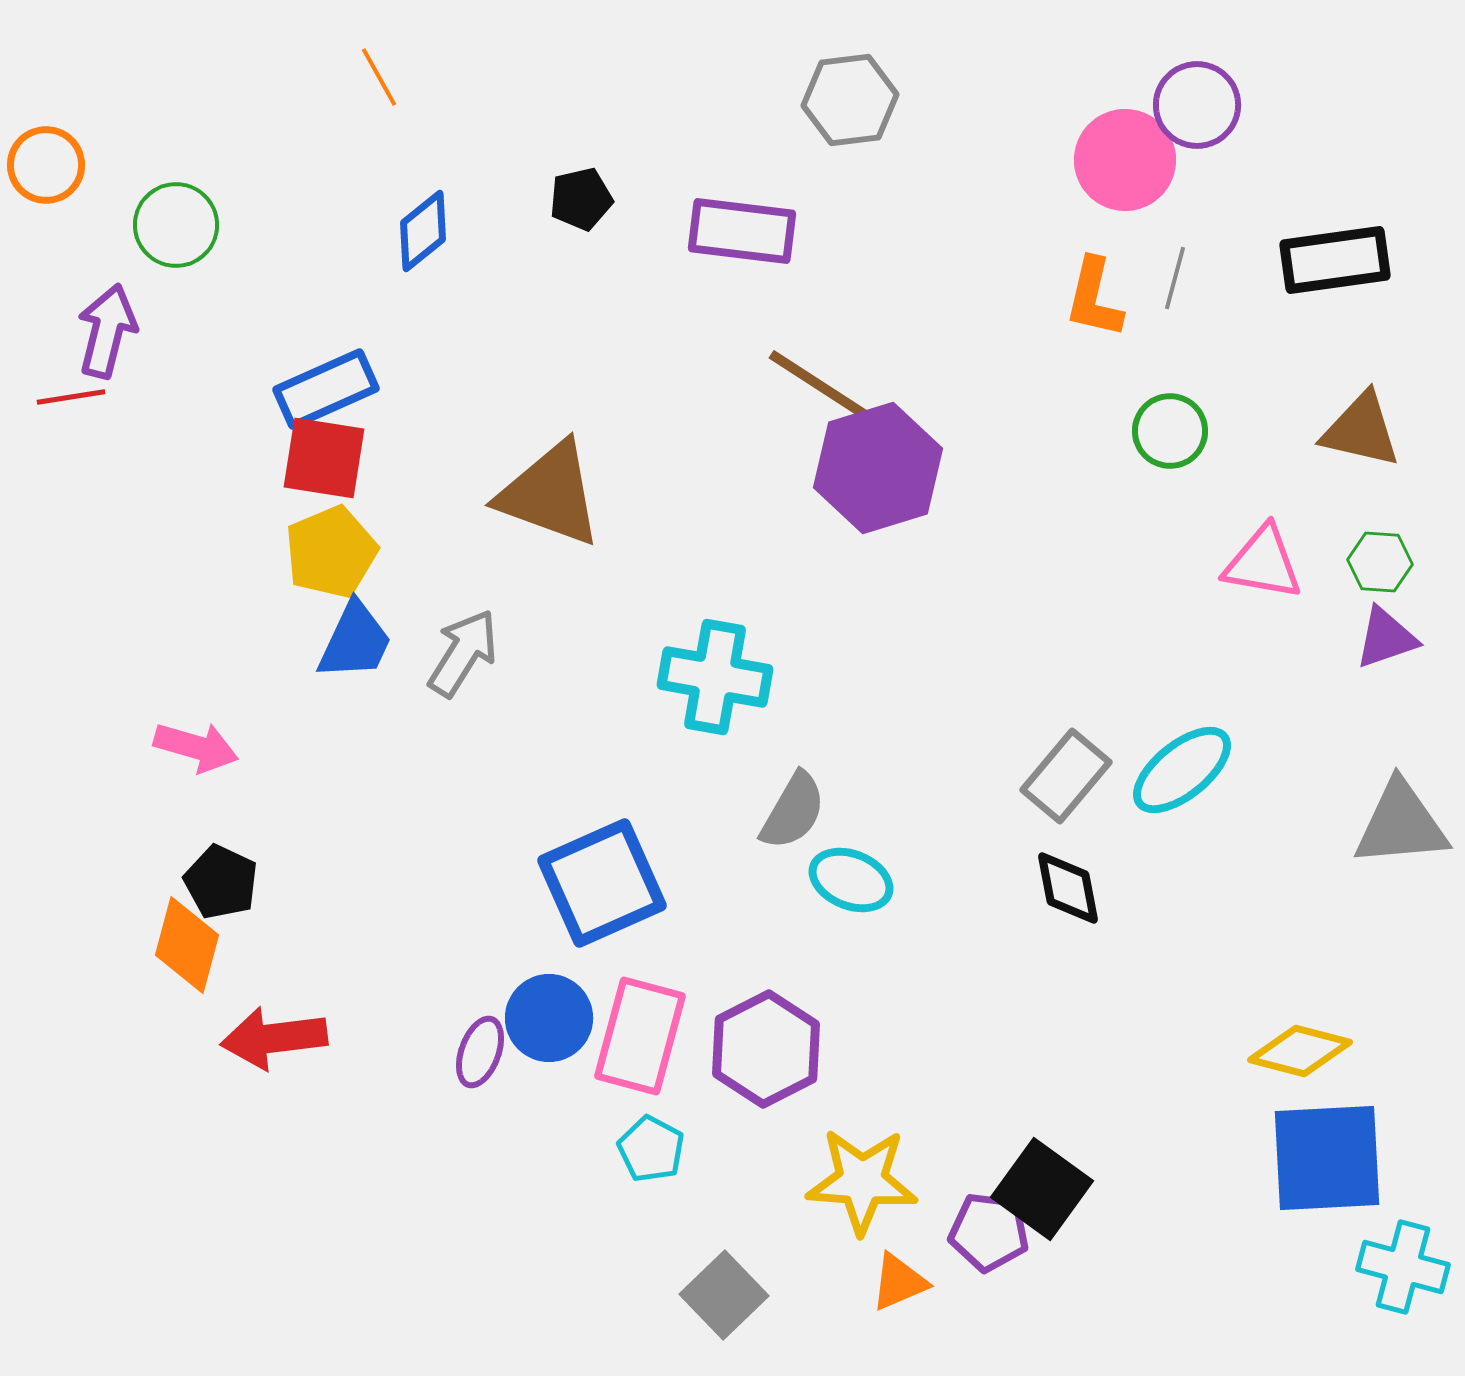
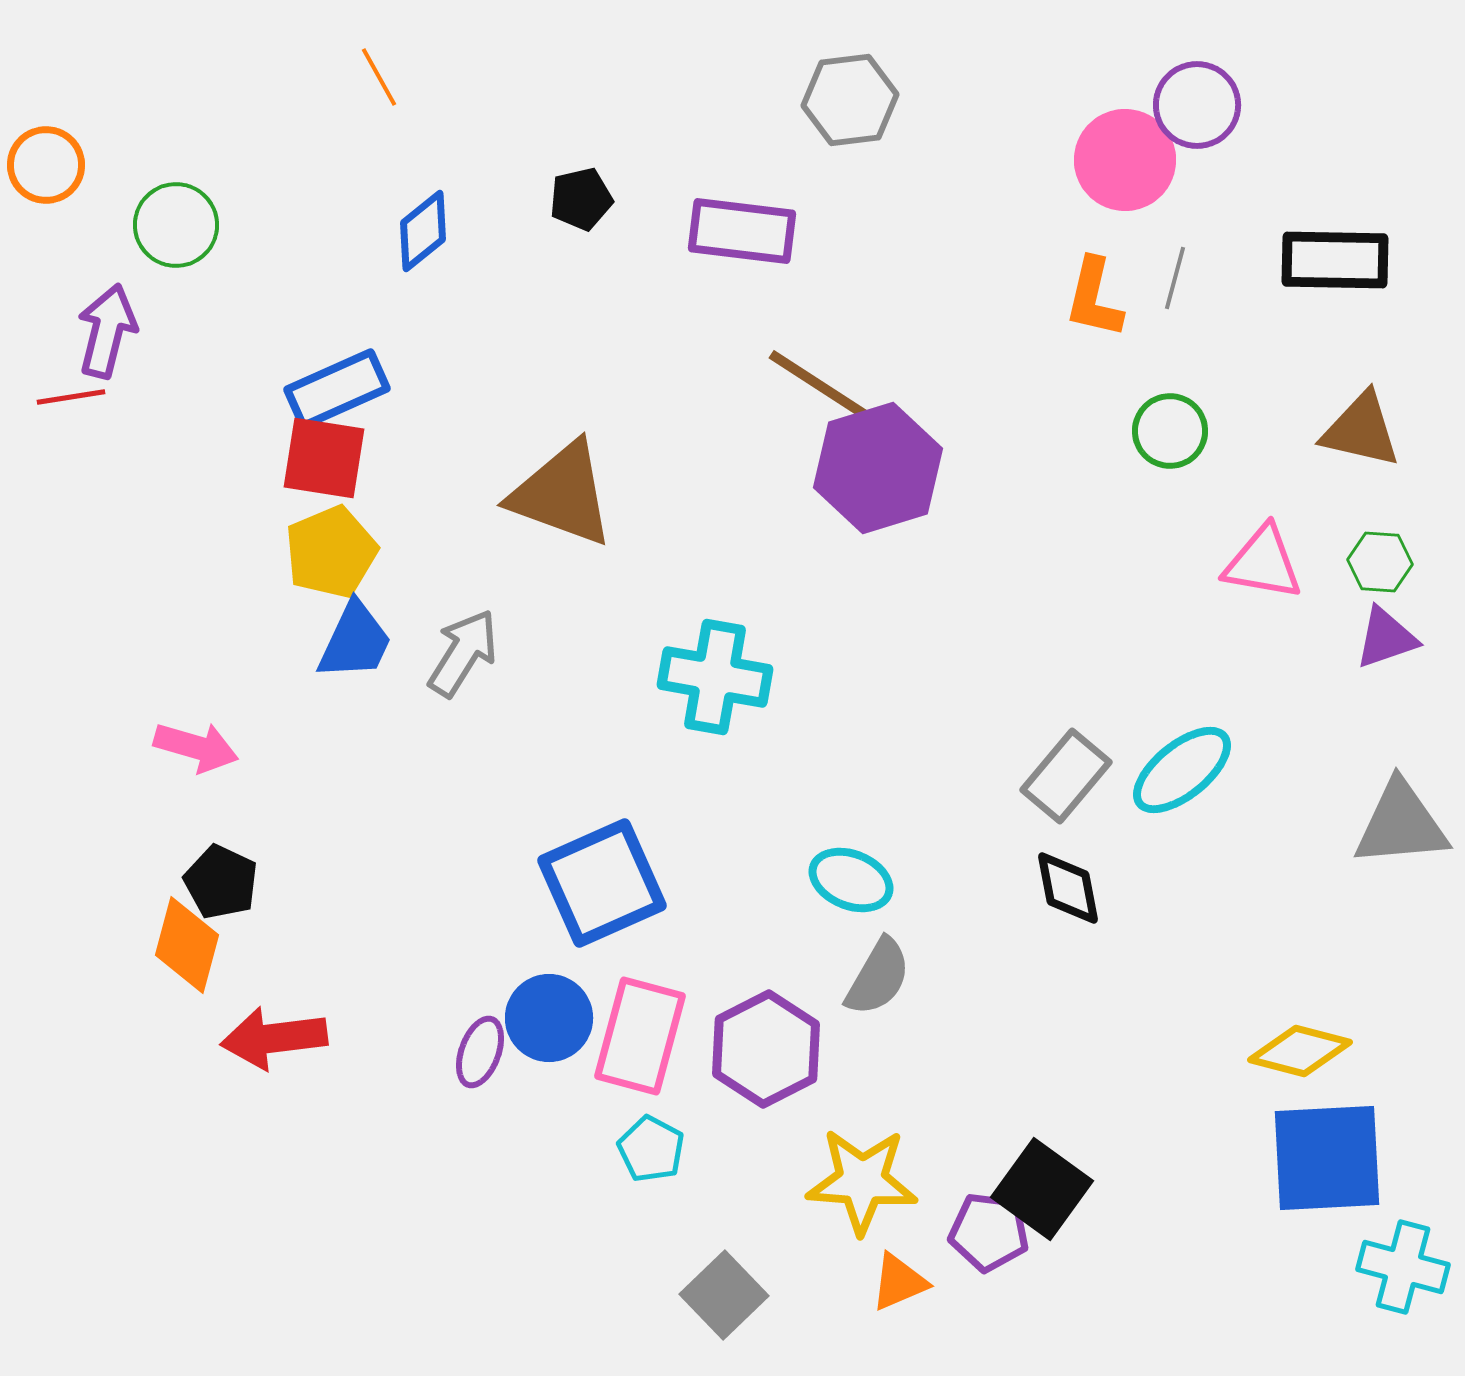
black rectangle at (1335, 260): rotated 9 degrees clockwise
blue rectangle at (326, 389): moved 11 px right
brown triangle at (550, 494): moved 12 px right
gray semicircle at (793, 811): moved 85 px right, 166 px down
